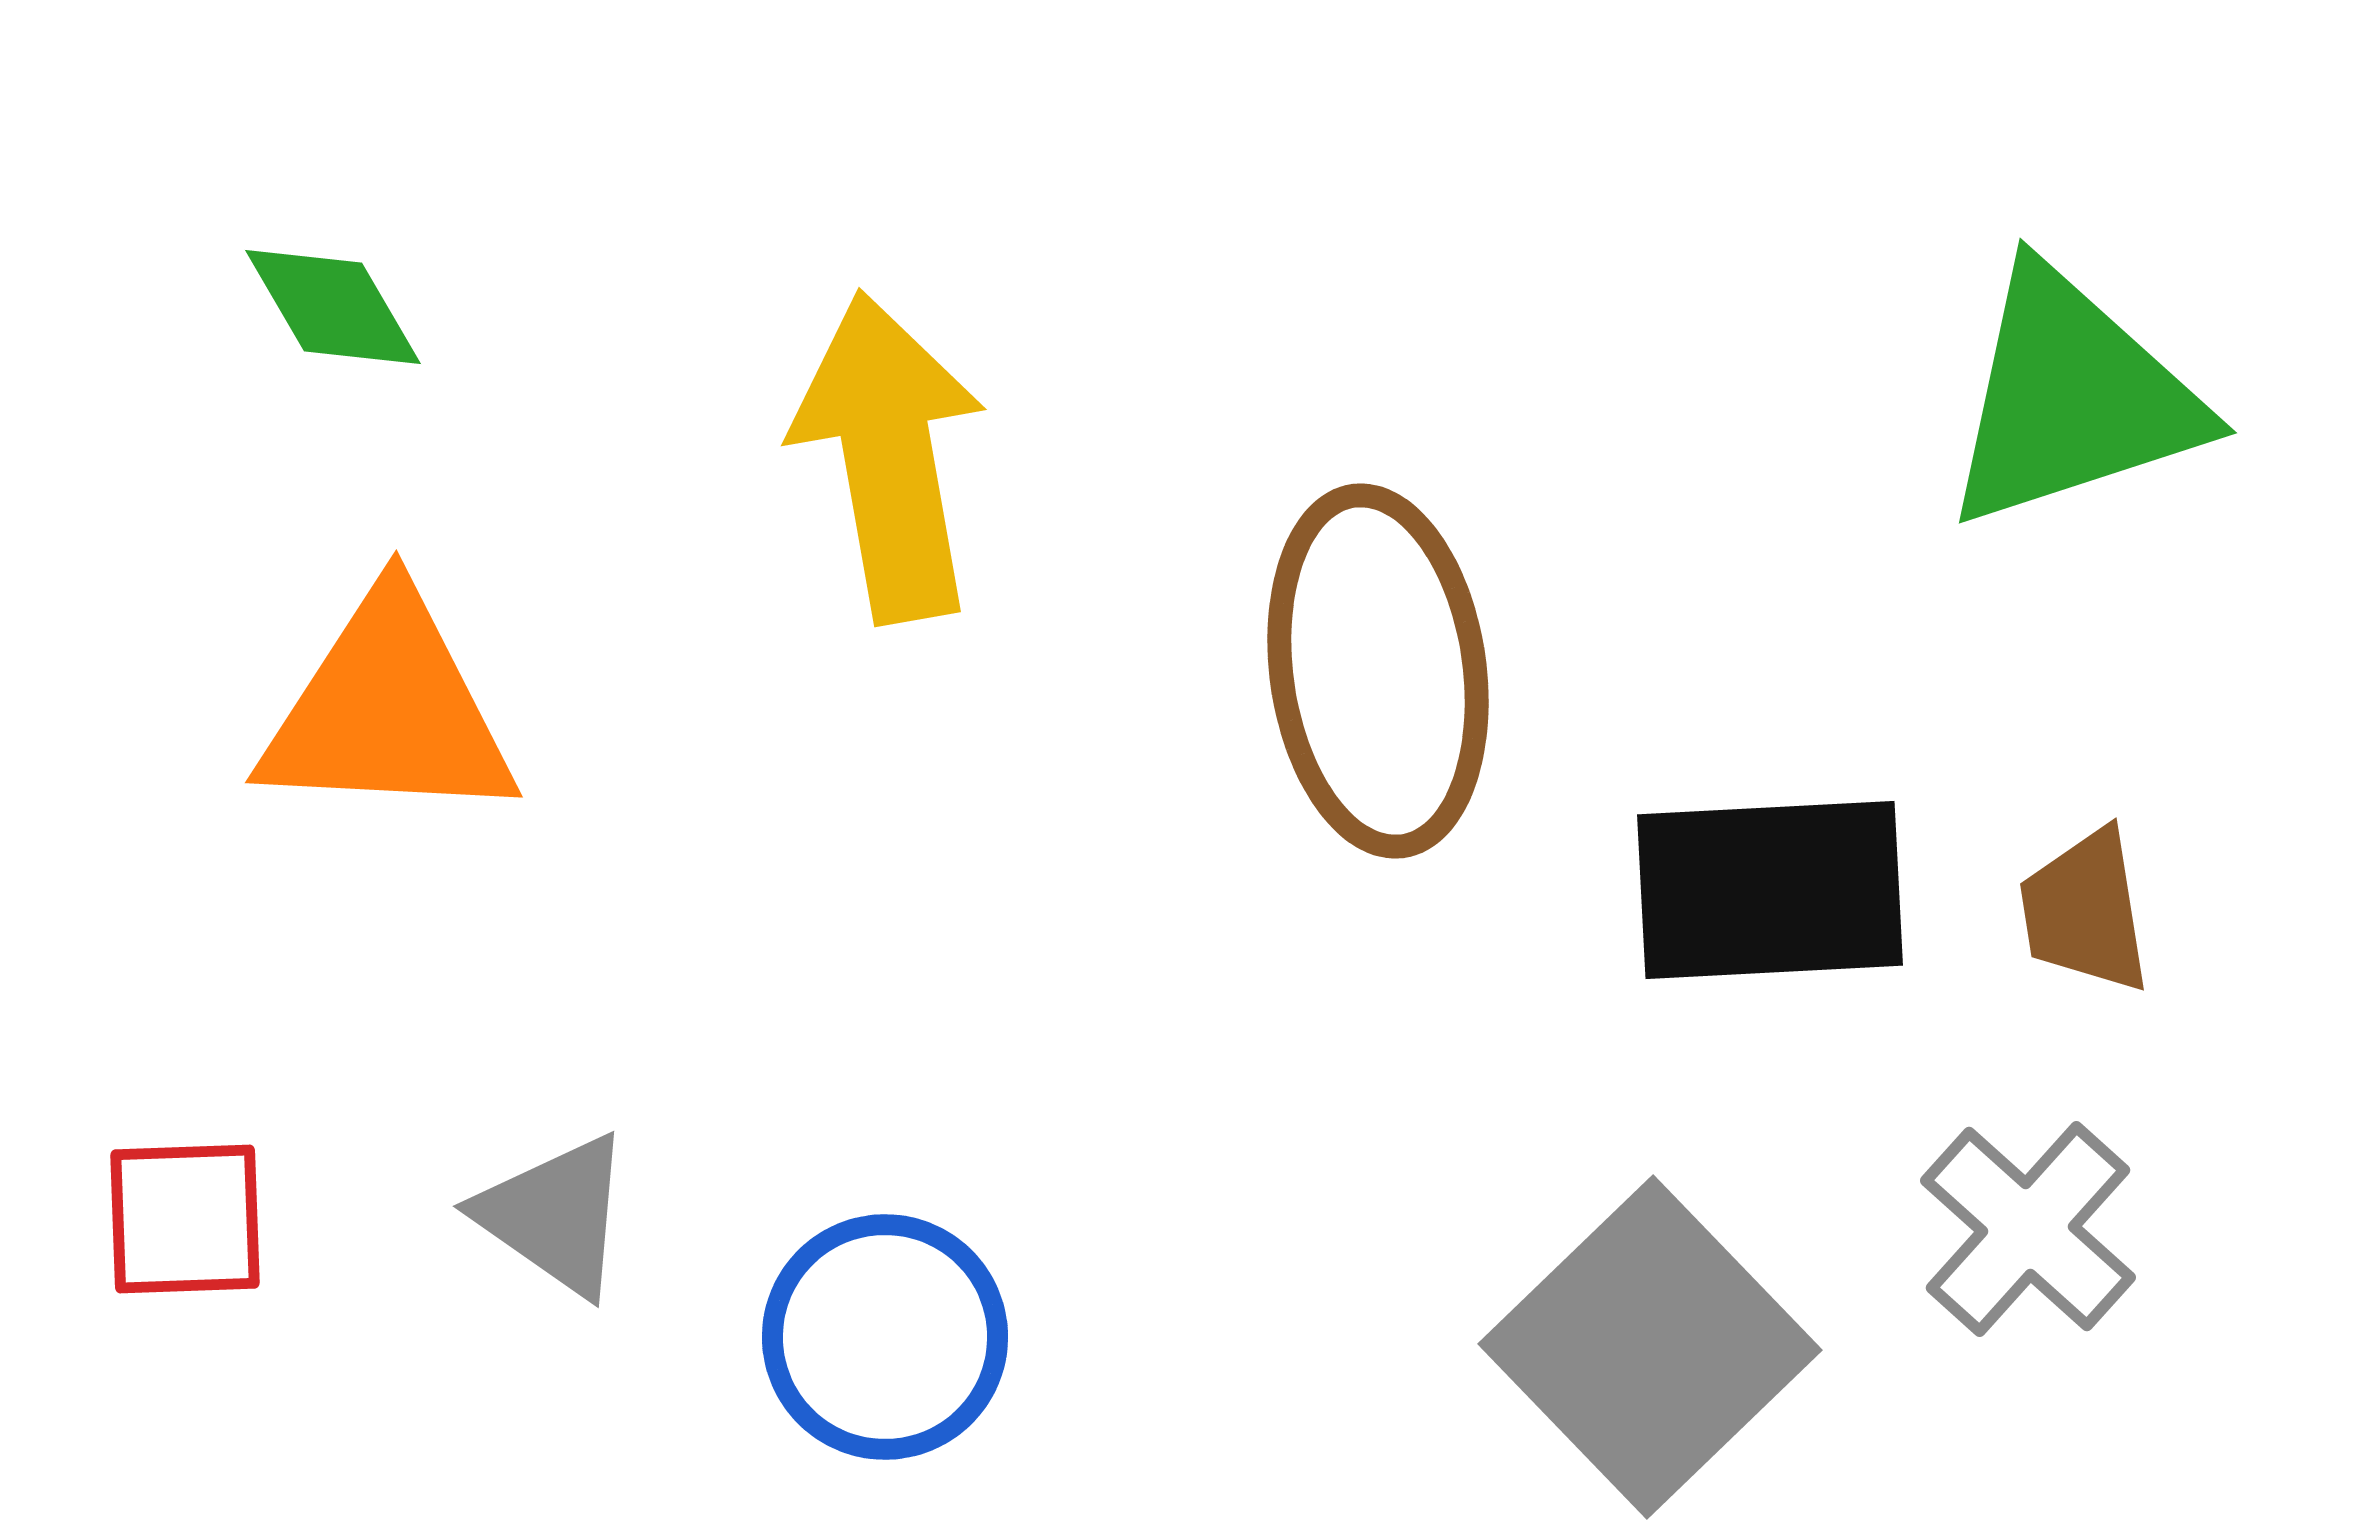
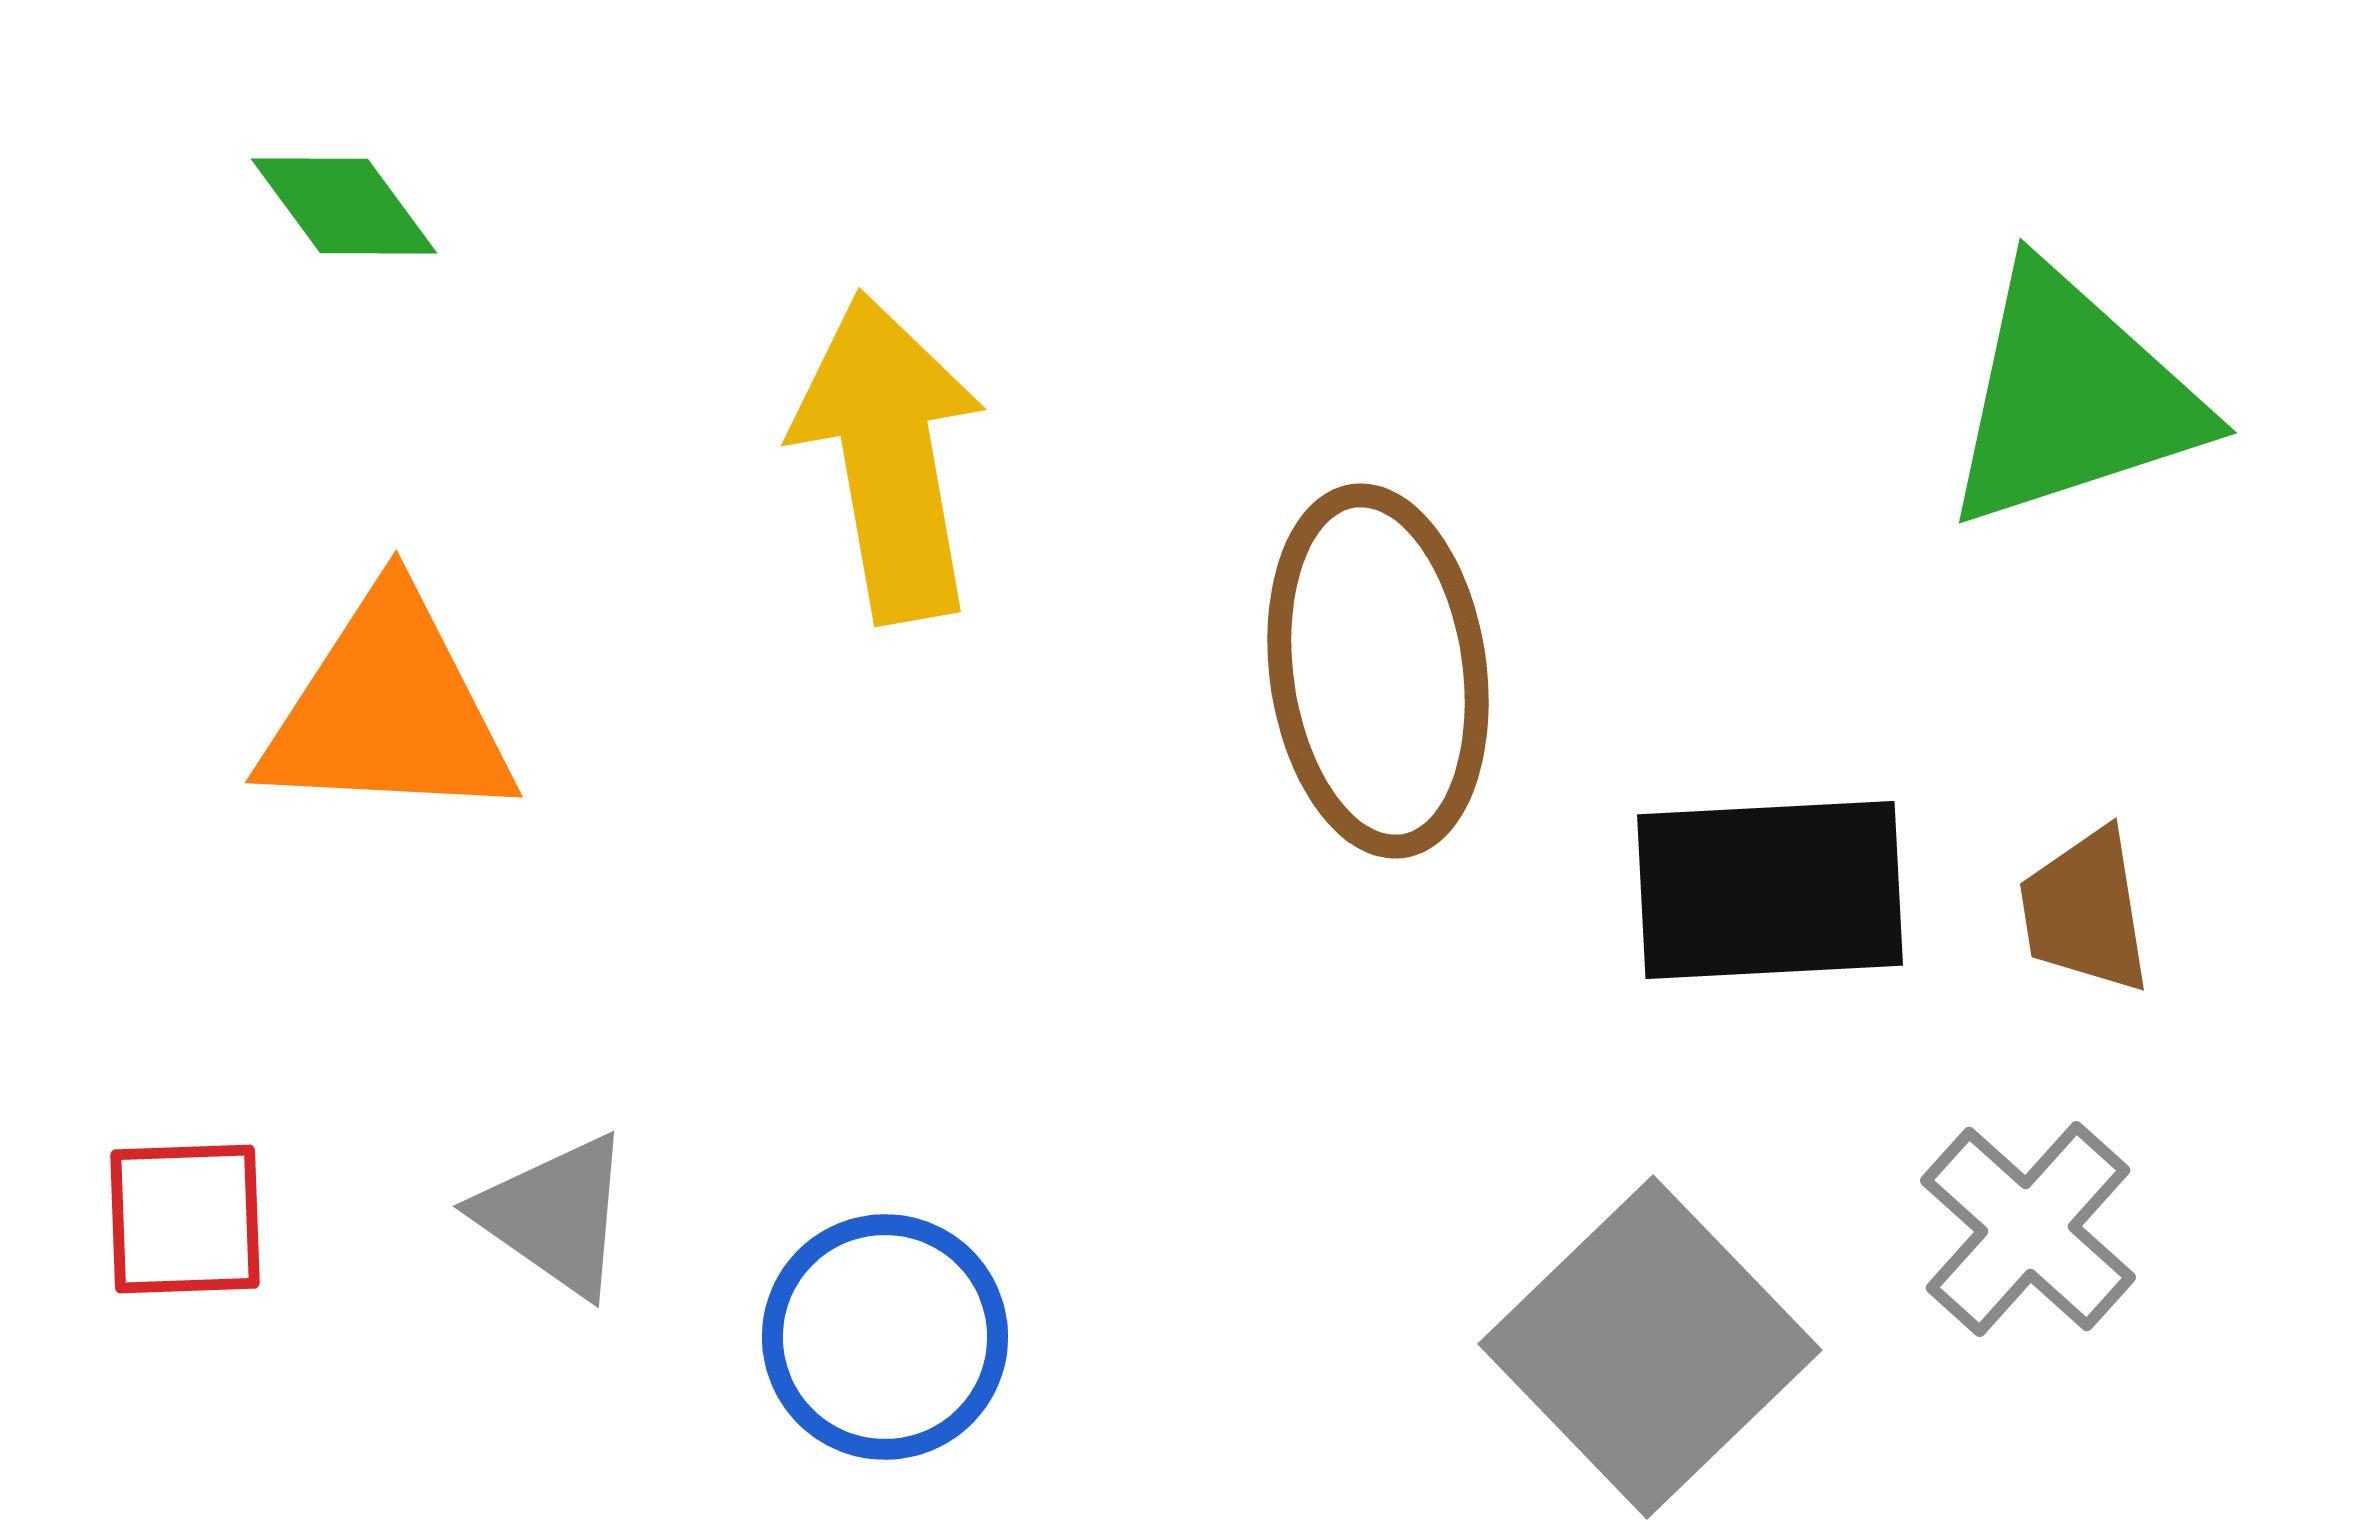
green diamond: moved 11 px right, 101 px up; rotated 6 degrees counterclockwise
